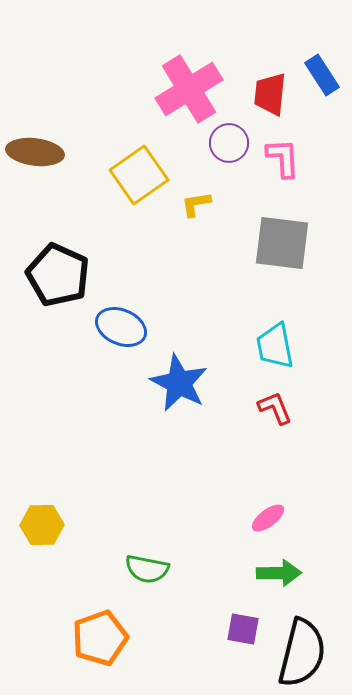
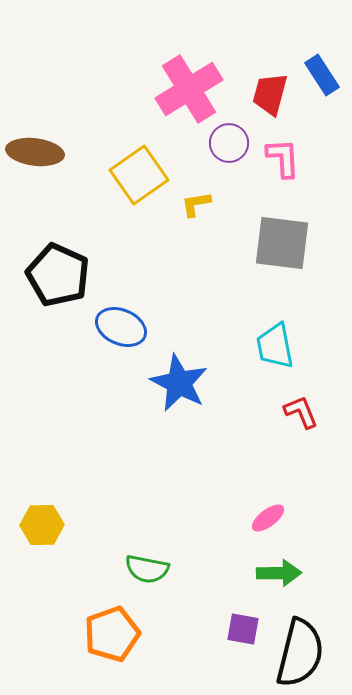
red trapezoid: rotated 9 degrees clockwise
red L-shape: moved 26 px right, 4 px down
orange pentagon: moved 12 px right, 4 px up
black semicircle: moved 2 px left
